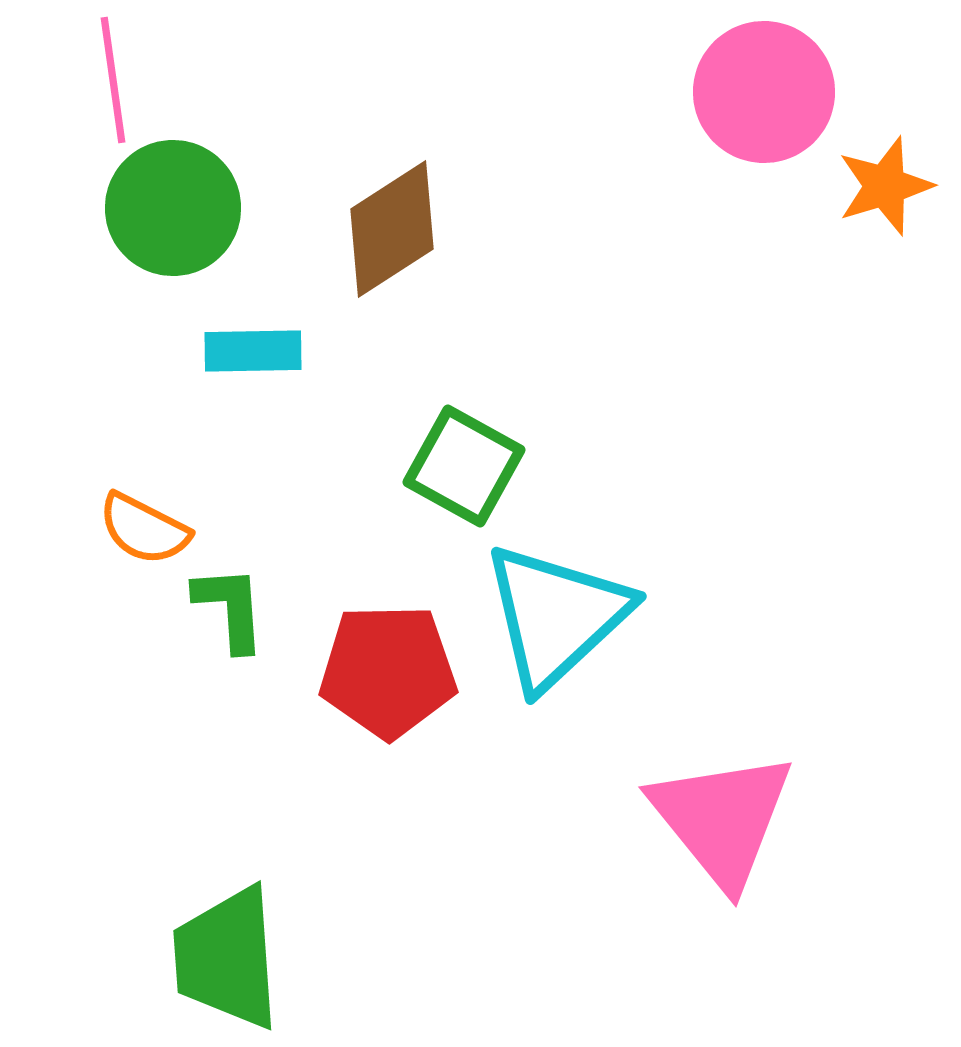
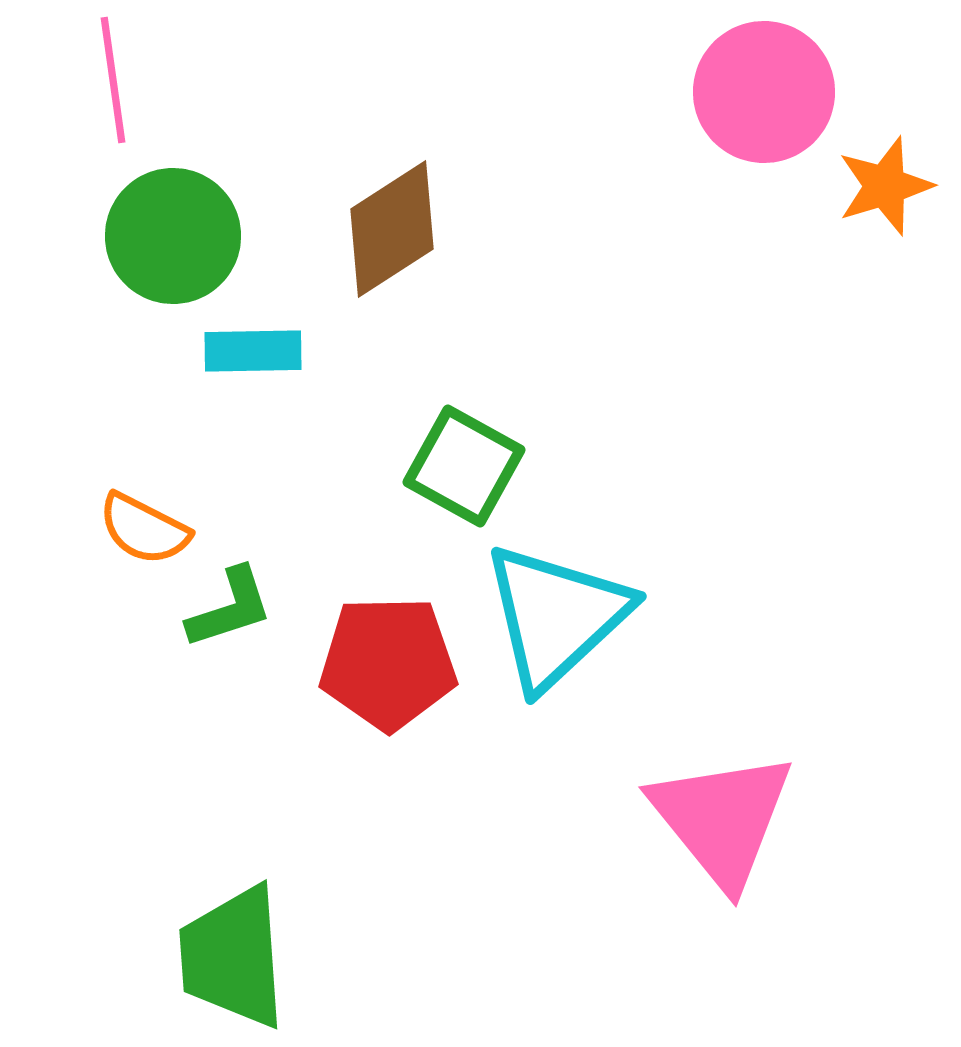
green circle: moved 28 px down
green L-shape: rotated 76 degrees clockwise
red pentagon: moved 8 px up
green trapezoid: moved 6 px right, 1 px up
